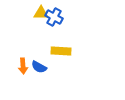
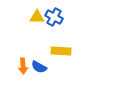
yellow triangle: moved 4 px left, 4 px down
